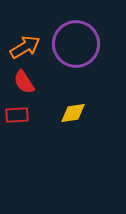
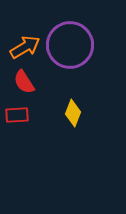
purple circle: moved 6 px left, 1 px down
yellow diamond: rotated 60 degrees counterclockwise
